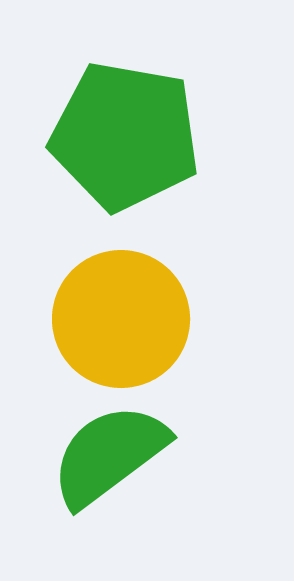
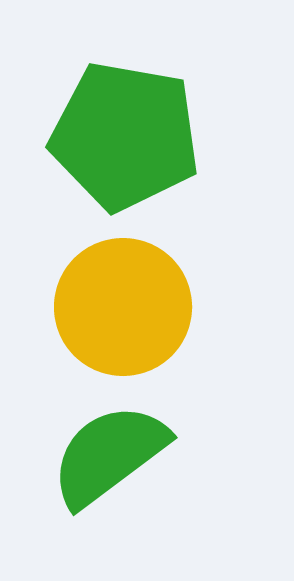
yellow circle: moved 2 px right, 12 px up
